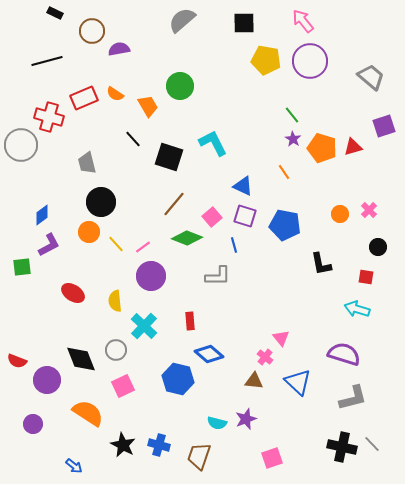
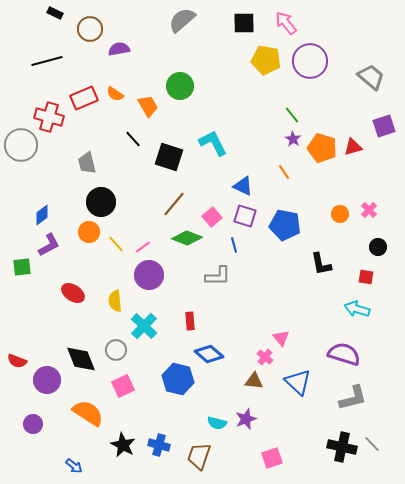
pink arrow at (303, 21): moved 17 px left, 2 px down
brown circle at (92, 31): moved 2 px left, 2 px up
purple circle at (151, 276): moved 2 px left, 1 px up
